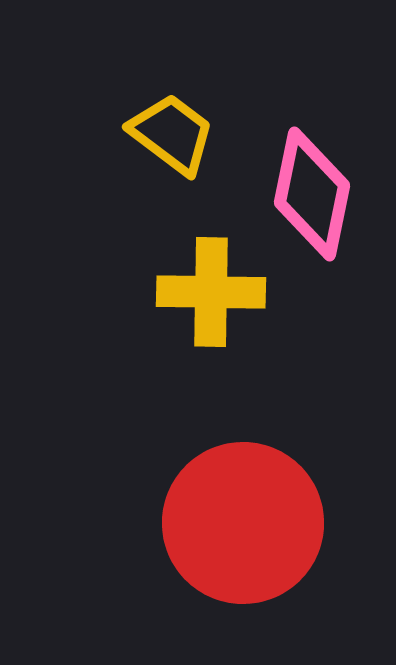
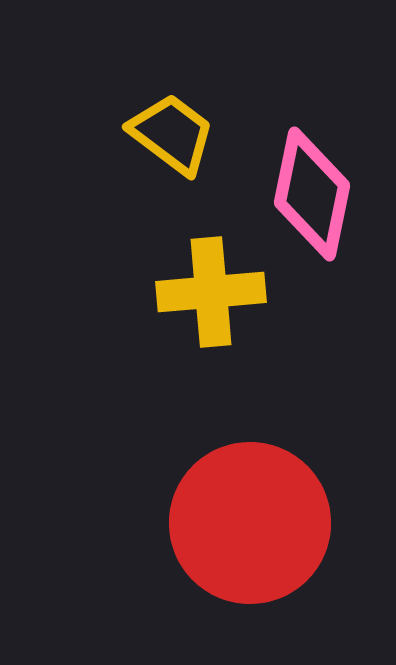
yellow cross: rotated 6 degrees counterclockwise
red circle: moved 7 px right
